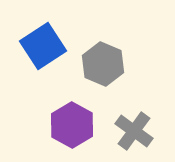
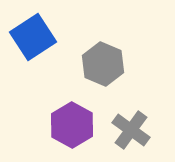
blue square: moved 10 px left, 9 px up
gray cross: moved 3 px left, 1 px up
